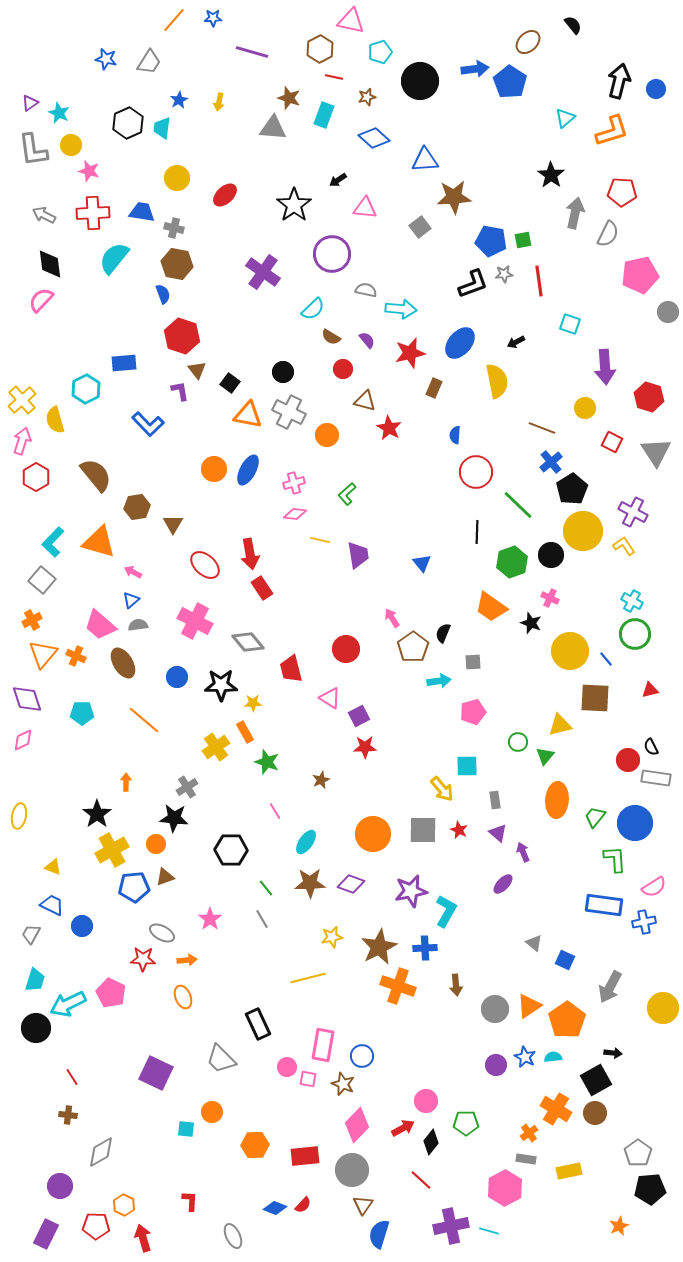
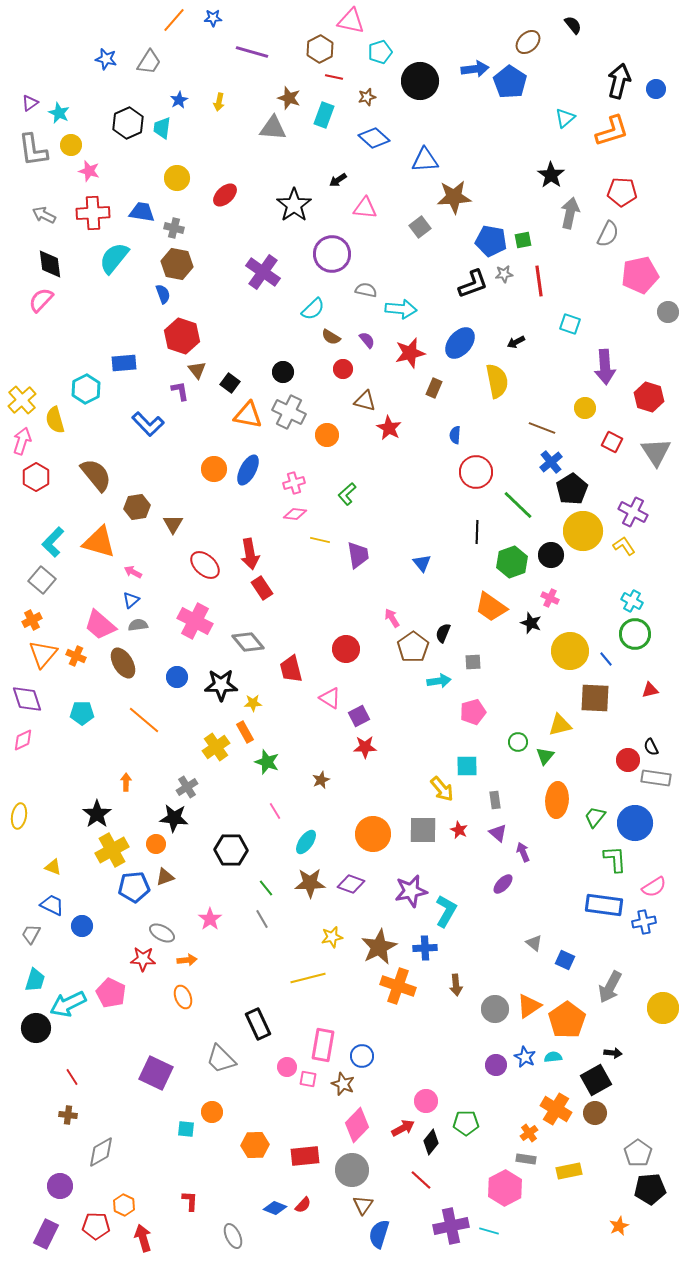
gray arrow at (575, 213): moved 5 px left
